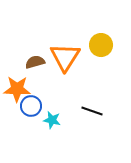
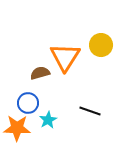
brown semicircle: moved 5 px right, 11 px down
orange star: moved 39 px down
blue circle: moved 3 px left, 3 px up
black line: moved 2 px left
cyan star: moved 4 px left; rotated 30 degrees clockwise
